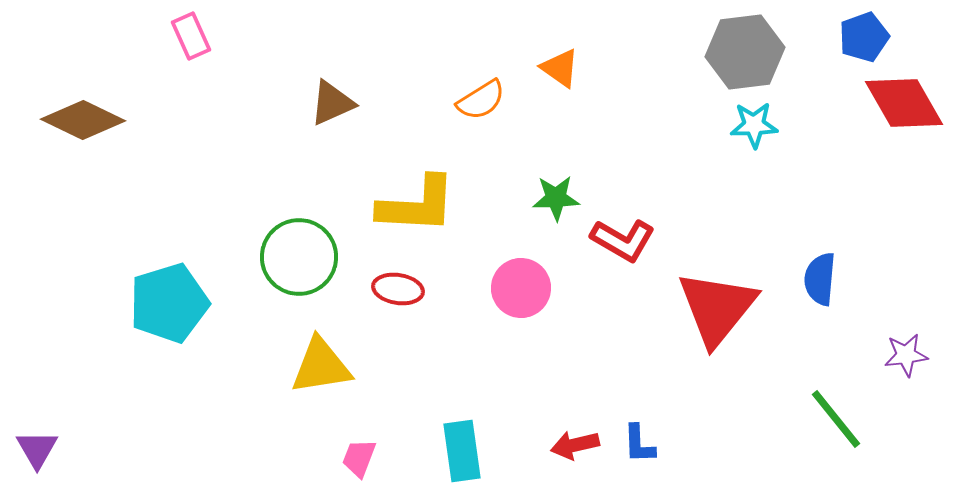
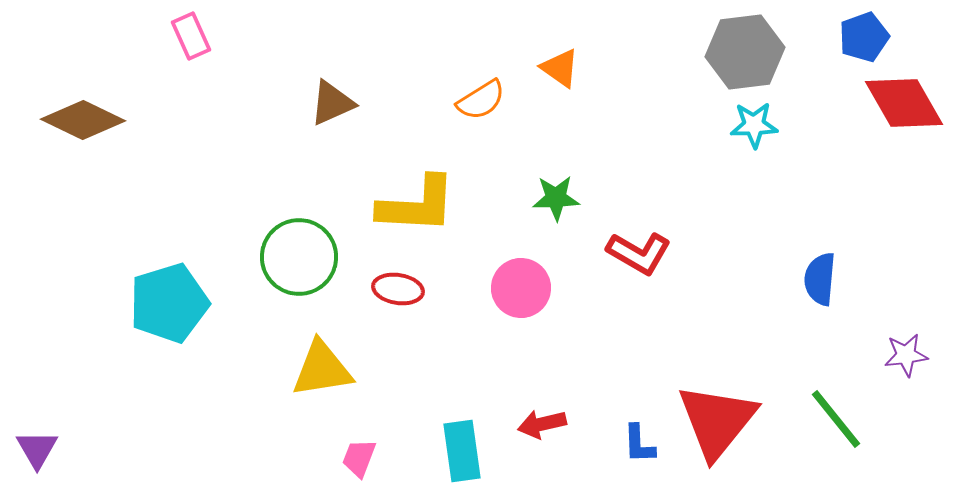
red L-shape: moved 16 px right, 13 px down
red triangle: moved 113 px down
yellow triangle: moved 1 px right, 3 px down
red arrow: moved 33 px left, 21 px up
